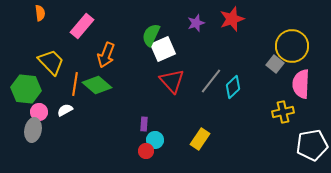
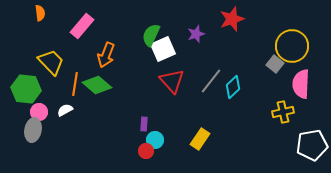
purple star: moved 11 px down
